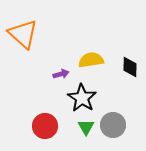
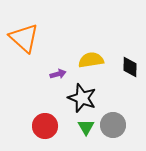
orange triangle: moved 1 px right, 4 px down
purple arrow: moved 3 px left
black star: rotated 12 degrees counterclockwise
